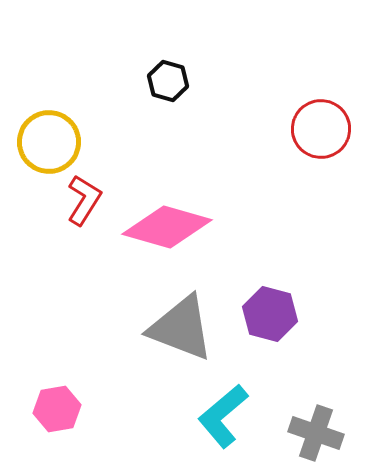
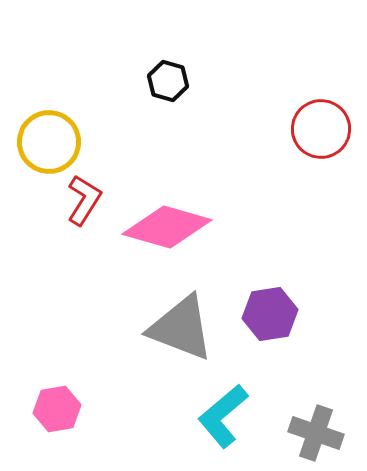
purple hexagon: rotated 24 degrees counterclockwise
